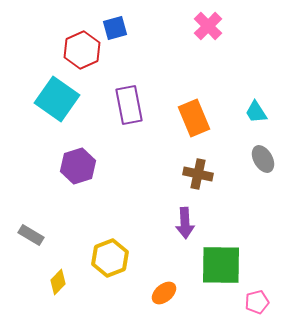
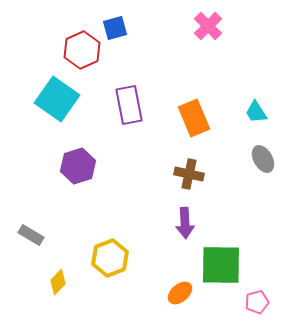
brown cross: moved 9 px left
orange ellipse: moved 16 px right
